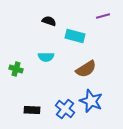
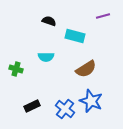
black rectangle: moved 4 px up; rotated 28 degrees counterclockwise
